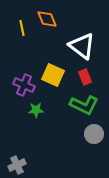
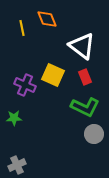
purple cross: moved 1 px right
green L-shape: moved 1 px right, 2 px down
green star: moved 22 px left, 8 px down
